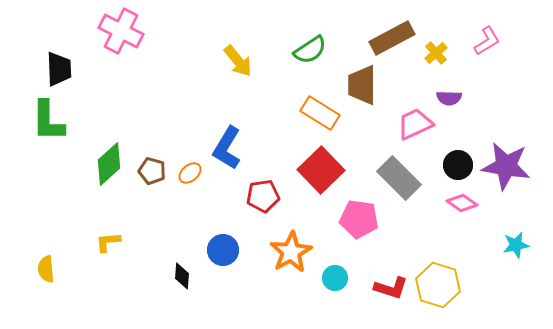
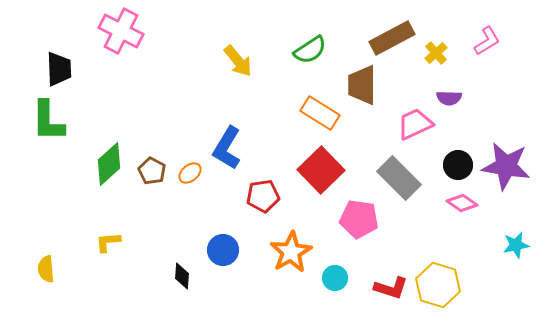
brown pentagon: rotated 12 degrees clockwise
